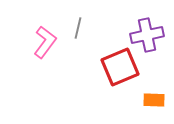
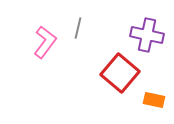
purple cross: rotated 24 degrees clockwise
red square: moved 6 px down; rotated 27 degrees counterclockwise
orange rectangle: rotated 10 degrees clockwise
